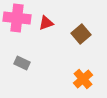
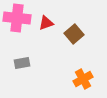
brown square: moved 7 px left
gray rectangle: rotated 35 degrees counterclockwise
orange cross: rotated 12 degrees clockwise
